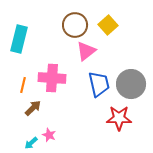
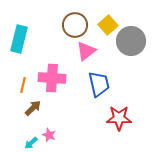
gray circle: moved 43 px up
